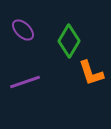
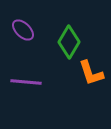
green diamond: moved 1 px down
purple line: moved 1 px right; rotated 24 degrees clockwise
